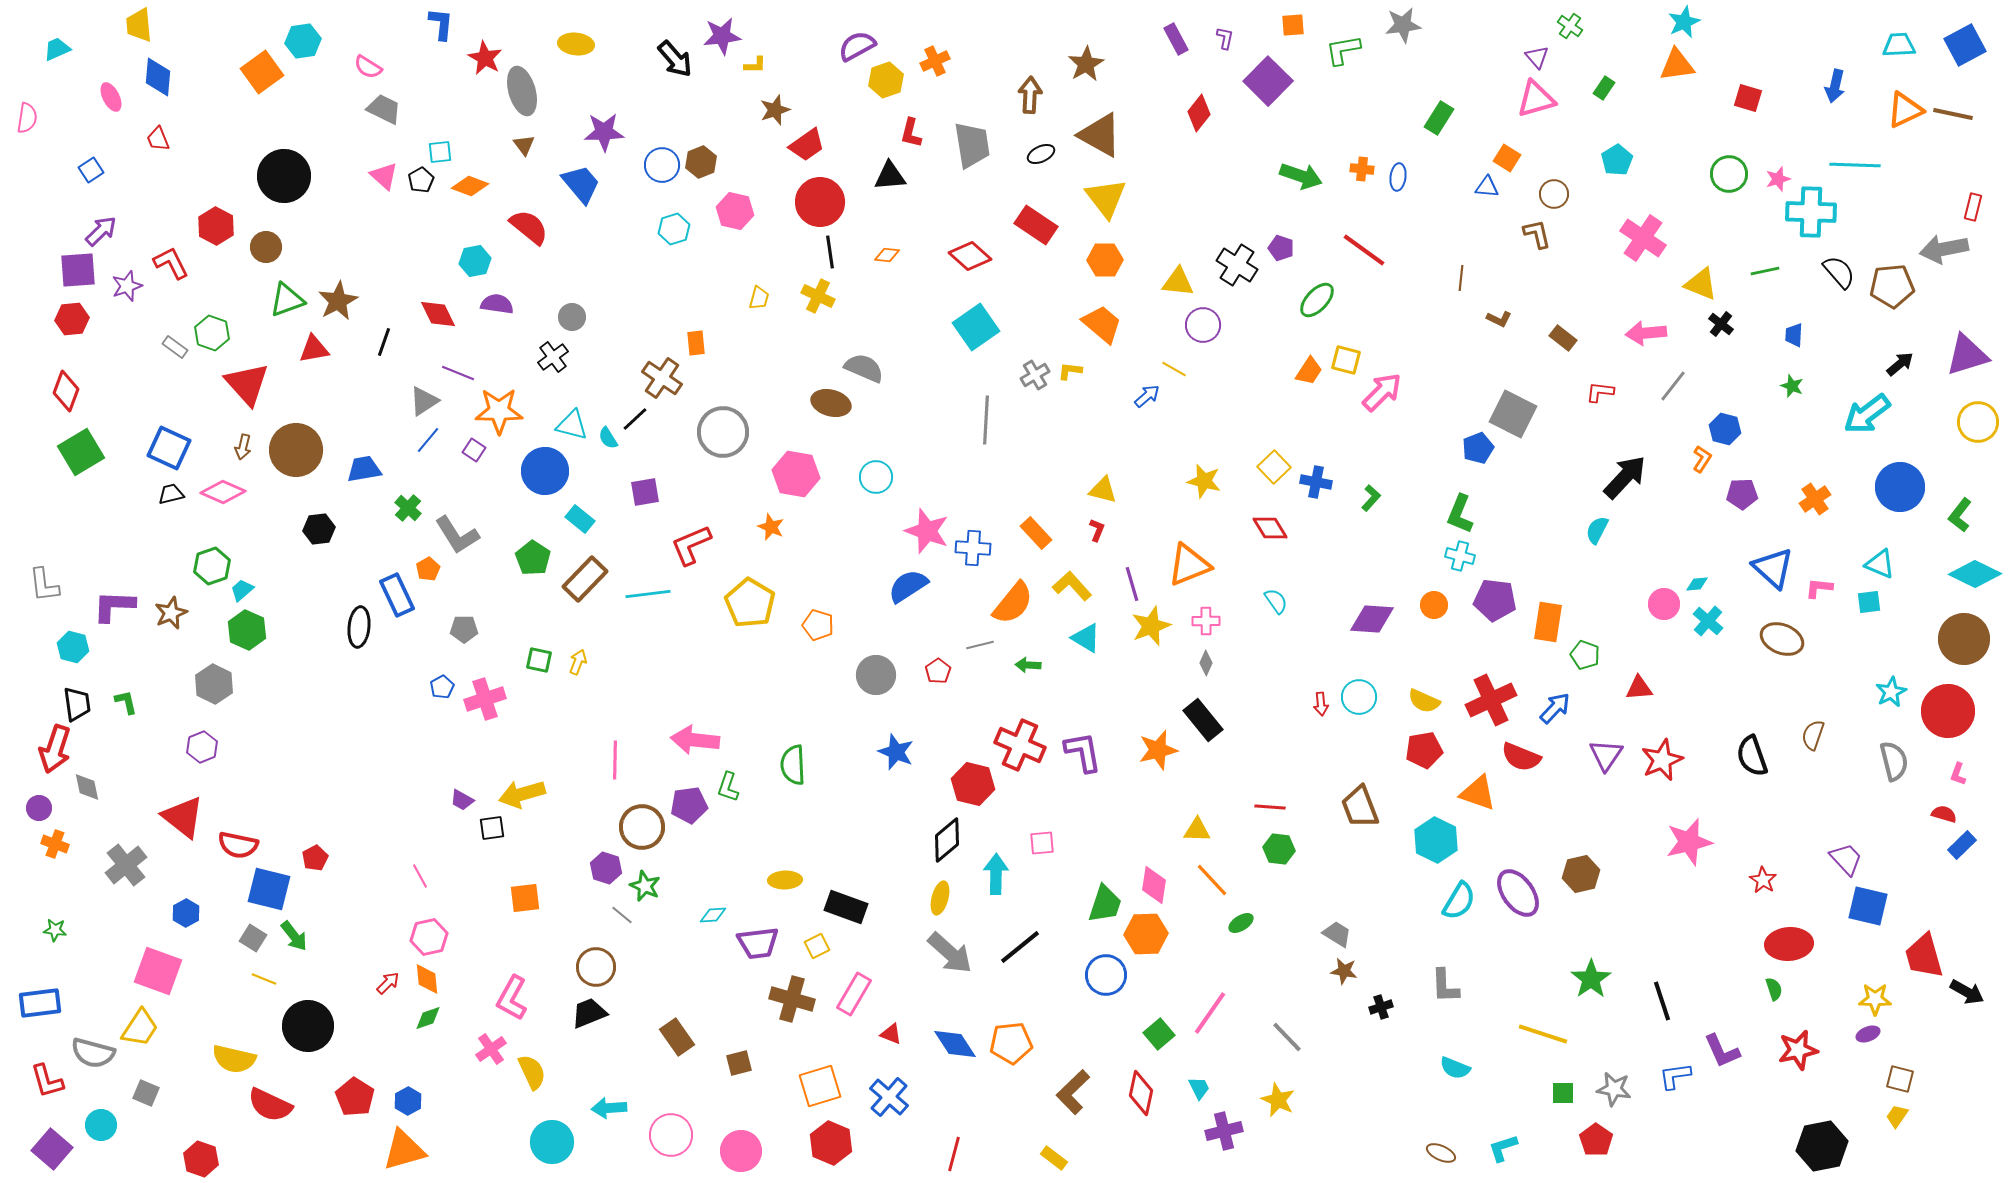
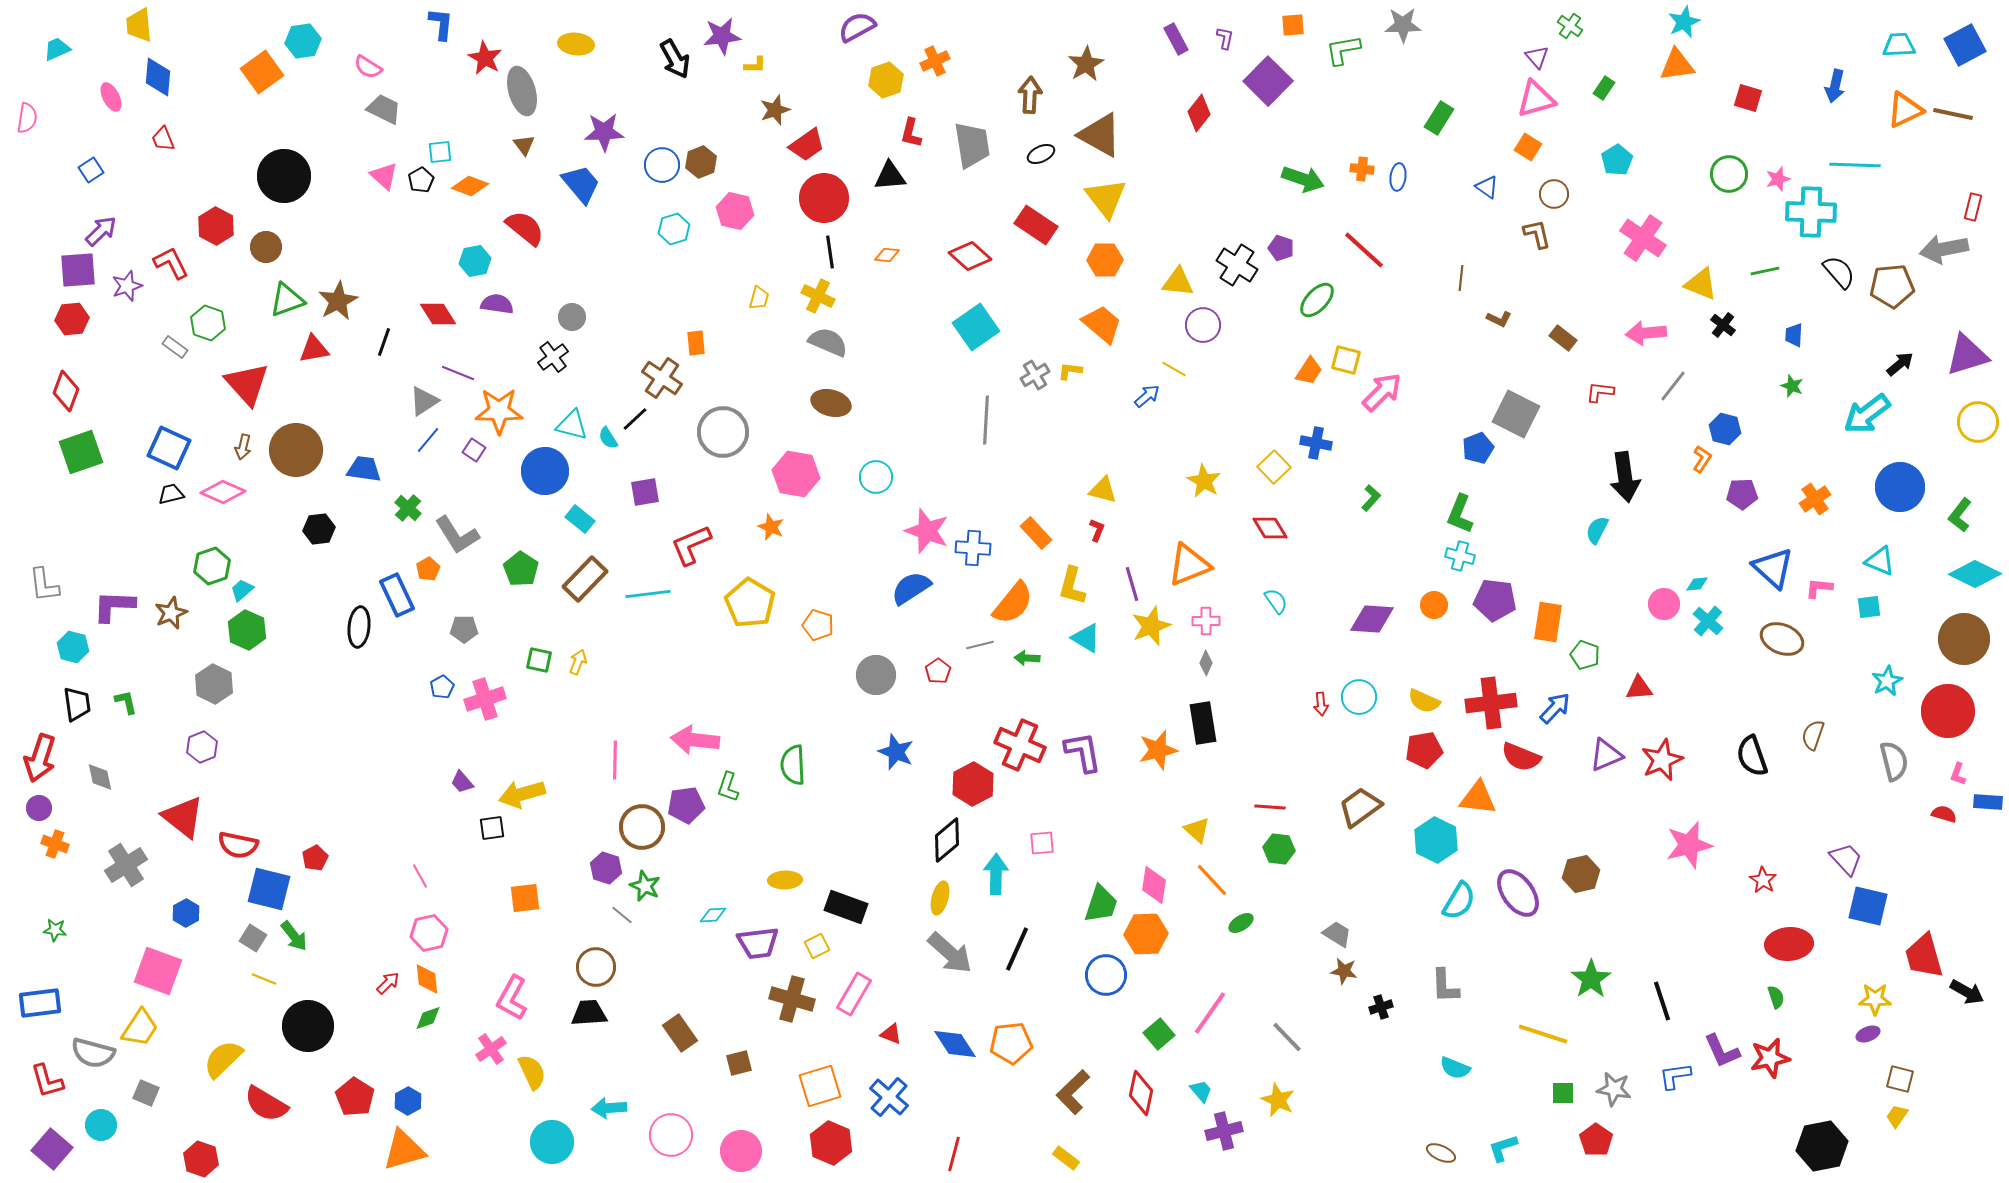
gray star at (1403, 25): rotated 6 degrees clockwise
purple semicircle at (857, 46): moved 19 px up
black arrow at (675, 59): rotated 12 degrees clockwise
red trapezoid at (158, 139): moved 5 px right
orange square at (1507, 158): moved 21 px right, 11 px up
green arrow at (1301, 176): moved 2 px right, 3 px down
blue triangle at (1487, 187): rotated 30 degrees clockwise
red circle at (820, 202): moved 4 px right, 4 px up
red semicircle at (529, 227): moved 4 px left, 1 px down
red line at (1364, 250): rotated 6 degrees clockwise
red diamond at (438, 314): rotated 6 degrees counterclockwise
black cross at (1721, 324): moved 2 px right, 1 px down
green hexagon at (212, 333): moved 4 px left, 10 px up
gray semicircle at (864, 368): moved 36 px left, 26 px up
gray square at (1513, 414): moved 3 px right
green square at (81, 452): rotated 12 degrees clockwise
blue trapezoid at (364, 469): rotated 18 degrees clockwise
black arrow at (1625, 477): rotated 129 degrees clockwise
yellow star at (1204, 481): rotated 16 degrees clockwise
blue cross at (1316, 482): moved 39 px up
green pentagon at (533, 558): moved 12 px left, 11 px down
cyan triangle at (1880, 564): moved 3 px up
blue semicircle at (908, 586): moved 3 px right, 2 px down
yellow L-shape at (1072, 586): rotated 123 degrees counterclockwise
cyan square at (1869, 602): moved 5 px down
green arrow at (1028, 665): moved 1 px left, 7 px up
cyan star at (1891, 692): moved 4 px left, 11 px up
red cross at (1491, 700): moved 3 px down; rotated 18 degrees clockwise
black rectangle at (1203, 720): moved 3 px down; rotated 30 degrees clockwise
red arrow at (55, 749): moved 15 px left, 9 px down
purple triangle at (1606, 755): rotated 33 degrees clockwise
red hexagon at (973, 784): rotated 18 degrees clockwise
gray diamond at (87, 787): moved 13 px right, 10 px up
orange triangle at (1478, 793): moved 5 px down; rotated 12 degrees counterclockwise
purple trapezoid at (462, 800): moved 18 px up; rotated 20 degrees clockwise
purple pentagon at (689, 805): moved 3 px left
brown trapezoid at (1360, 807): rotated 75 degrees clockwise
yellow triangle at (1197, 830): rotated 40 degrees clockwise
pink star at (1689, 842): moved 3 px down
blue rectangle at (1962, 845): moved 26 px right, 43 px up; rotated 48 degrees clockwise
gray cross at (126, 865): rotated 6 degrees clockwise
green trapezoid at (1105, 904): moved 4 px left
pink hexagon at (429, 937): moved 4 px up
black line at (1020, 947): moved 3 px left, 2 px down; rotated 27 degrees counterclockwise
green semicircle at (1774, 989): moved 2 px right, 8 px down
black trapezoid at (589, 1013): rotated 18 degrees clockwise
brown rectangle at (677, 1037): moved 3 px right, 4 px up
red star at (1798, 1050): moved 28 px left, 8 px down
yellow semicircle at (234, 1059): moved 11 px left; rotated 123 degrees clockwise
cyan trapezoid at (1199, 1088): moved 2 px right, 3 px down; rotated 15 degrees counterclockwise
red semicircle at (270, 1105): moved 4 px left, 1 px up; rotated 6 degrees clockwise
yellow rectangle at (1054, 1158): moved 12 px right
